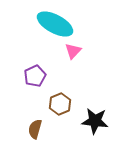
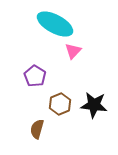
purple pentagon: rotated 15 degrees counterclockwise
black star: moved 1 px left, 16 px up
brown semicircle: moved 2 px right
